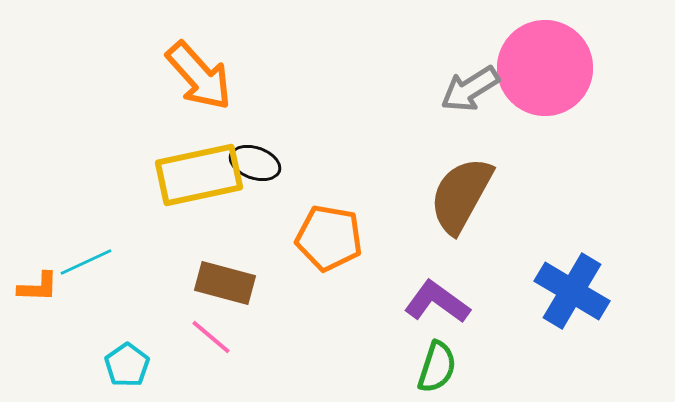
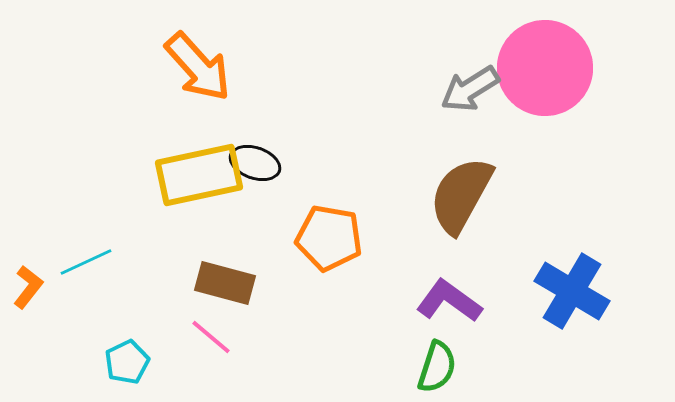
orange arrow: moved 1 px left, 9 px up
orange L-shape: moved 10 px left; rotated 54 degrees counterclockwise
purple L-shape: moved 12 px right, 1 px up
cyan pentagon: moved 3 px up; rotated 9 degrees clockwise
